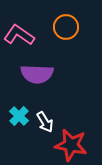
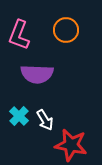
orange circle: moved 3 px down
pink L-shape: rotated 104 degrees counterclockwise
white arrow: moved 2 px up
